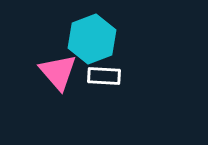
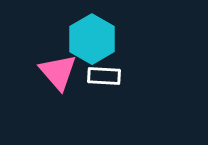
cyan hexagon: rotated 9 degrees counterclockwise
